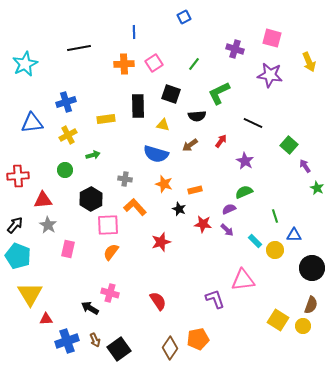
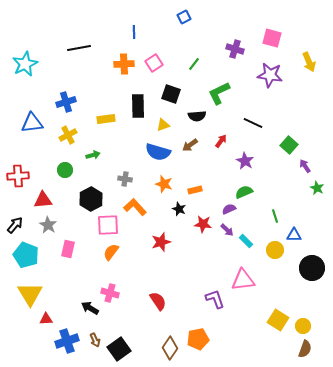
yellow triangle at (163, 125): rotated 32 degrees counterclockwise
blue semicircle at (156, 154): moved 2 px right, 2 px up
cyan rectangle at (255, 241): moved 9 px left
cyan pentagon at (18, 256): moved 8 px right, 1 px up
brown semicircle at (311, 305): moved 6 px left, 44 px down
